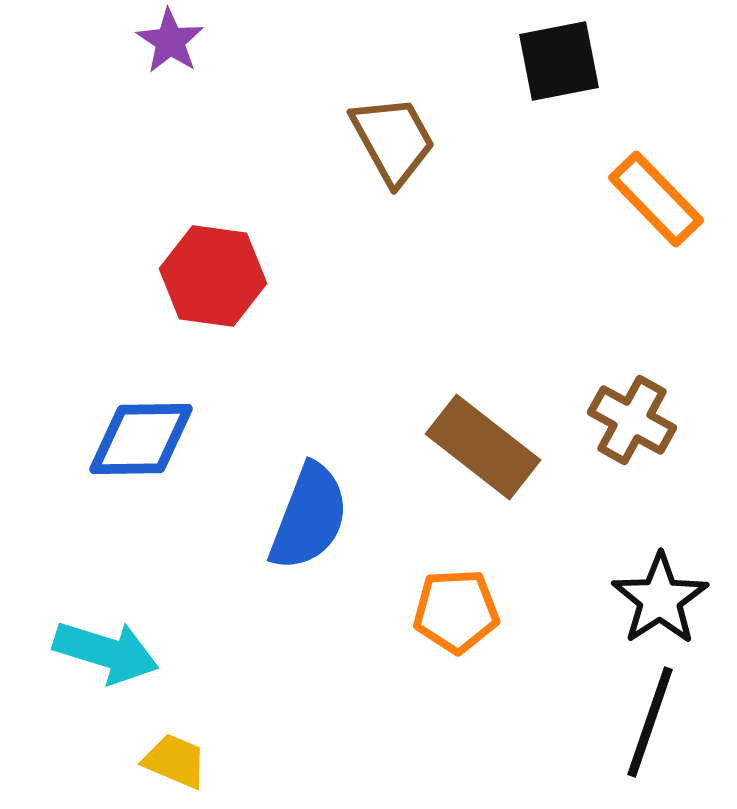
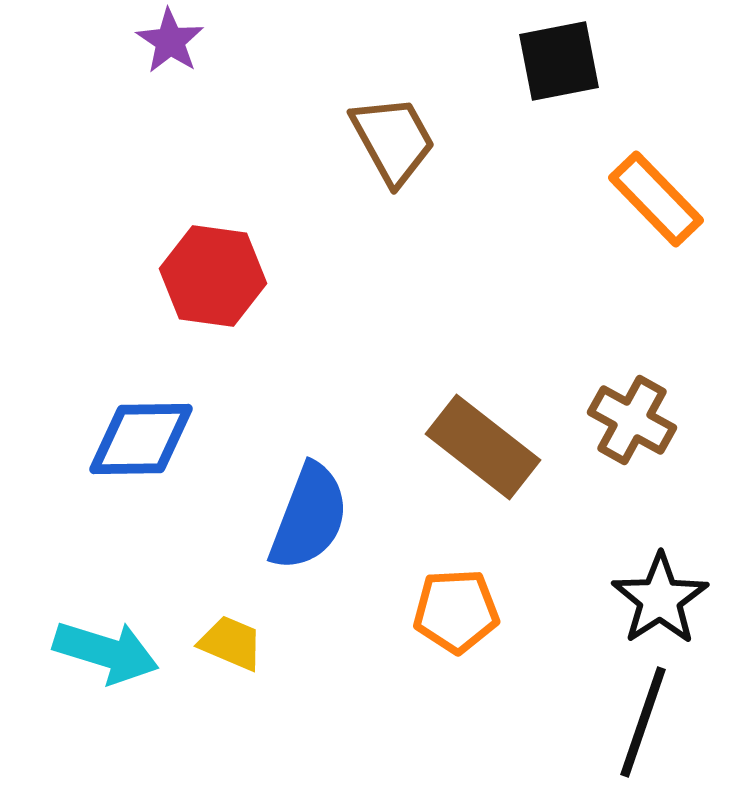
black line: moved 7 px left
yellow trapezoid: moved 56 px right, 118 px up
